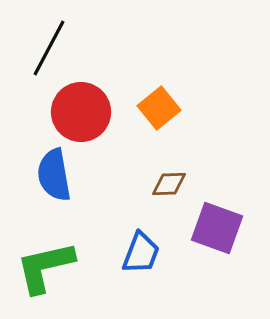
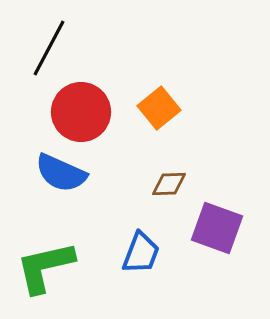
blue semicircle: moved 7 px right, 2 px up; rotated 56 degrees counterclockwise
